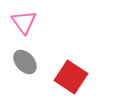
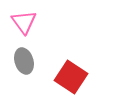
gray ellipse: moved 1 px left, 1 px up; rotated 25 degrees clockwise
